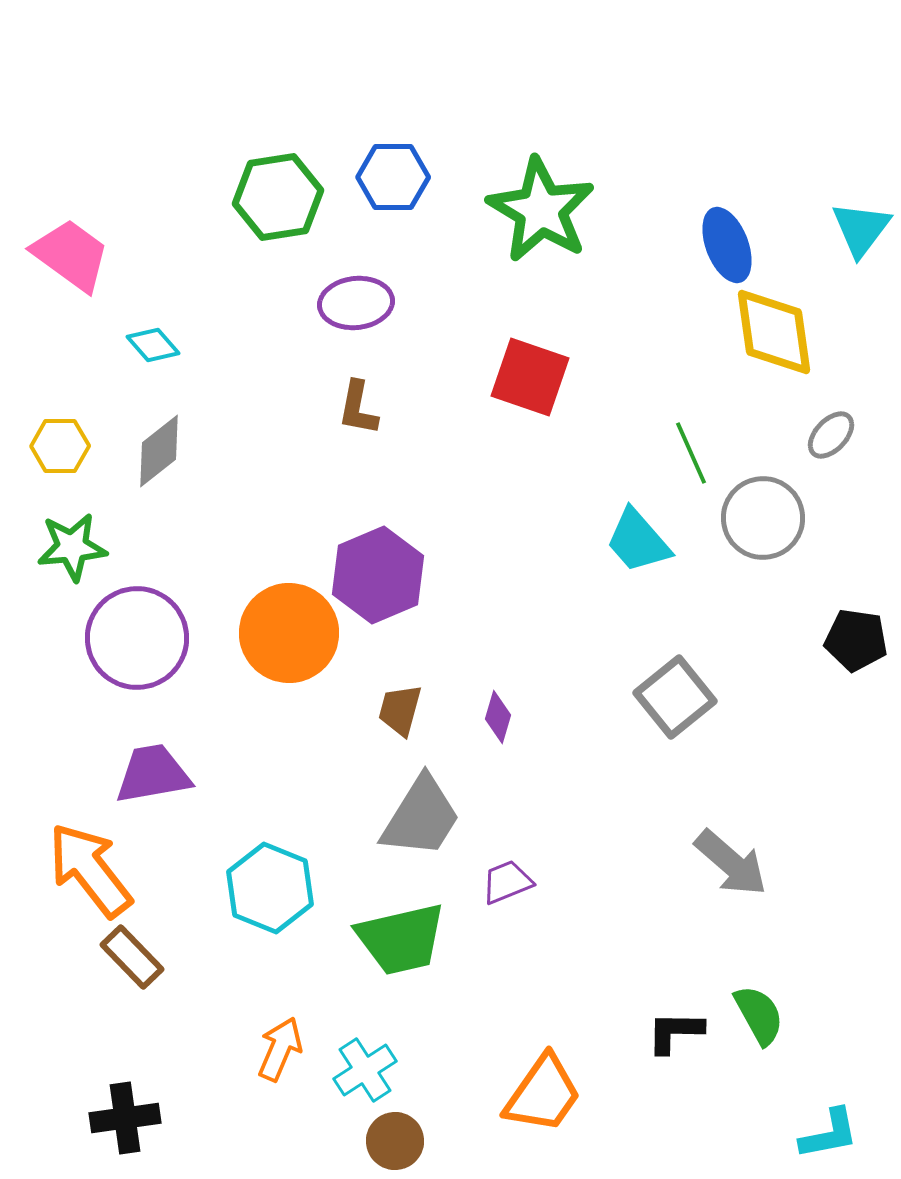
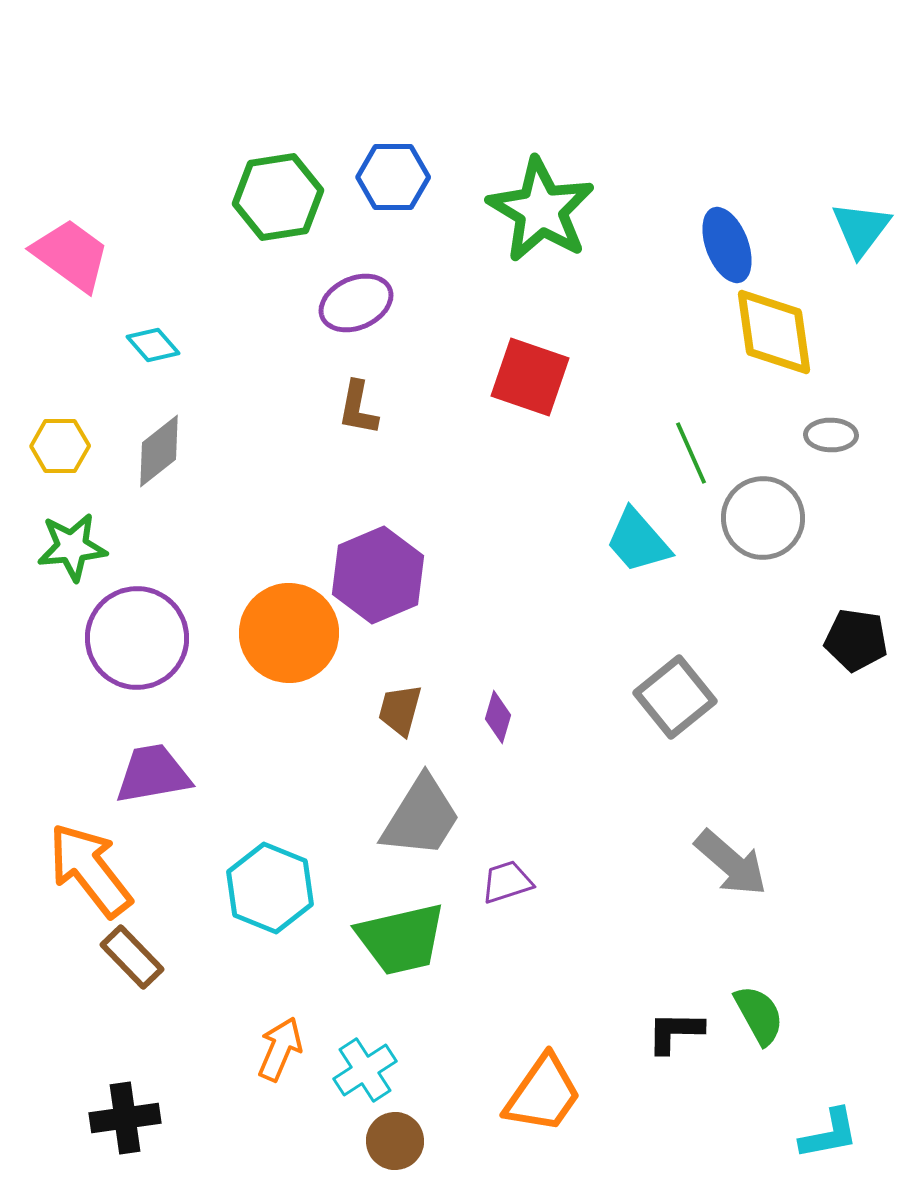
purple ellipse at (356, 303): rotated 18 degrees counterclockwise
gray ellipse at (831, 435): rotated 48 degrees clockwise
purple trapezoid at (507, 882): rotated 4 degrees clockwise
